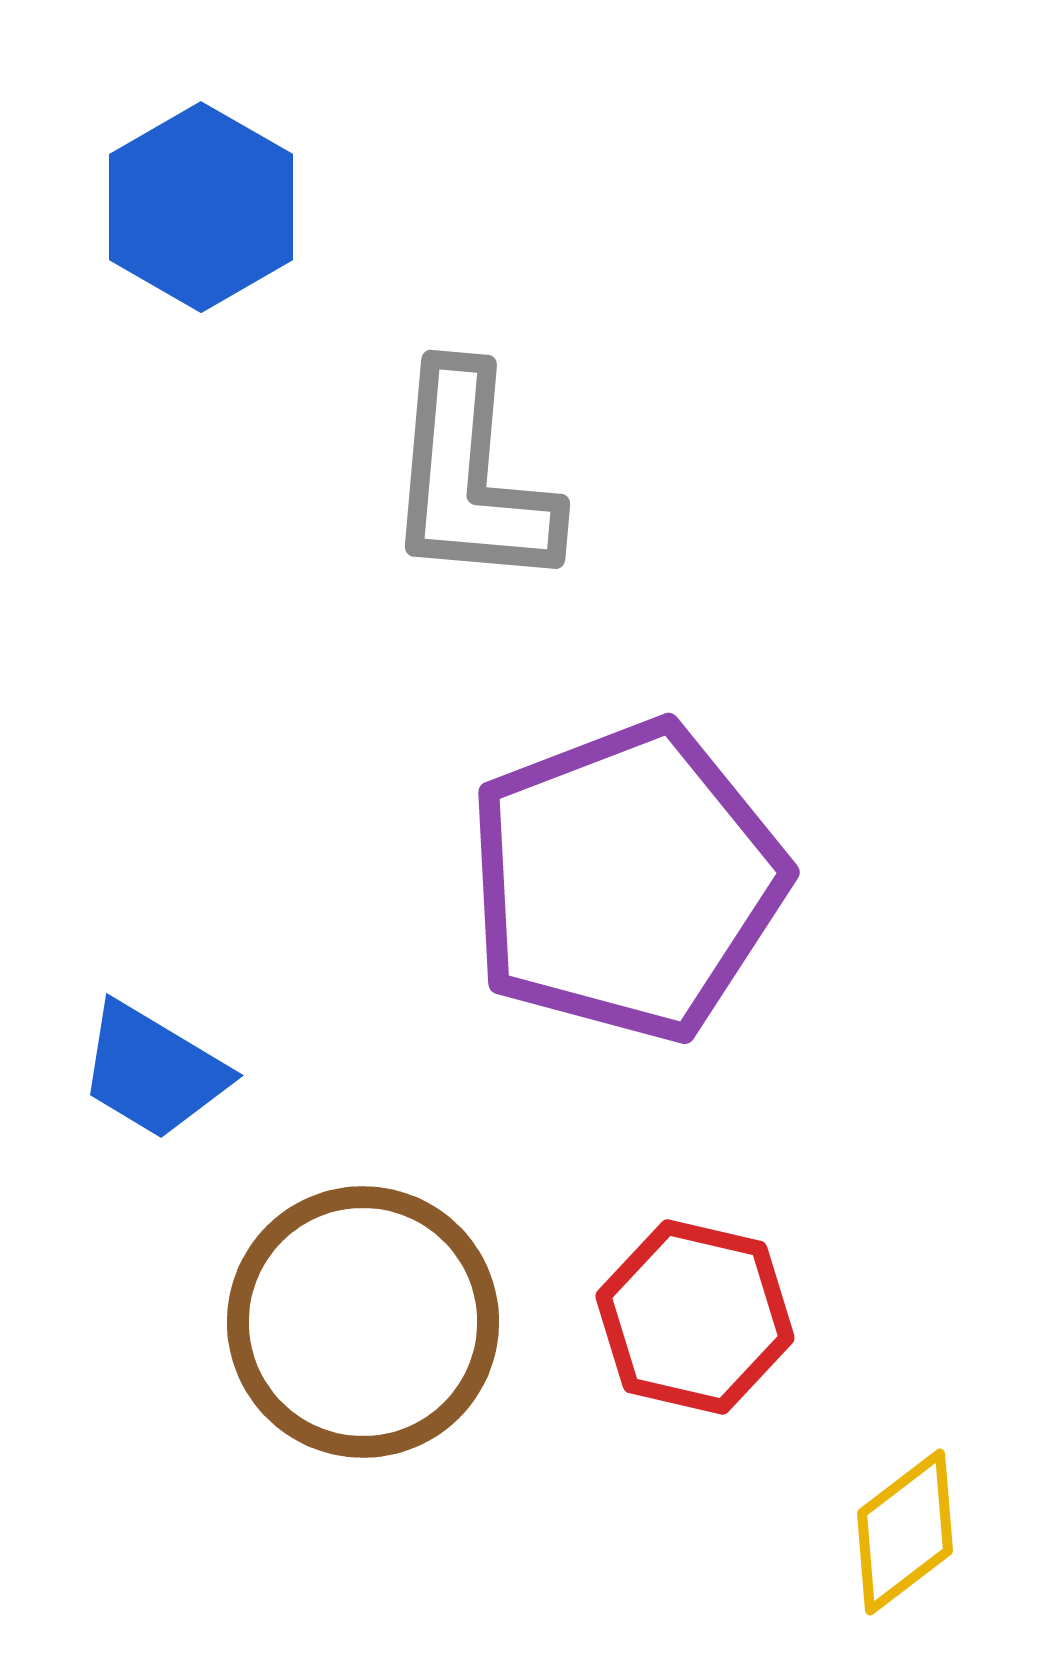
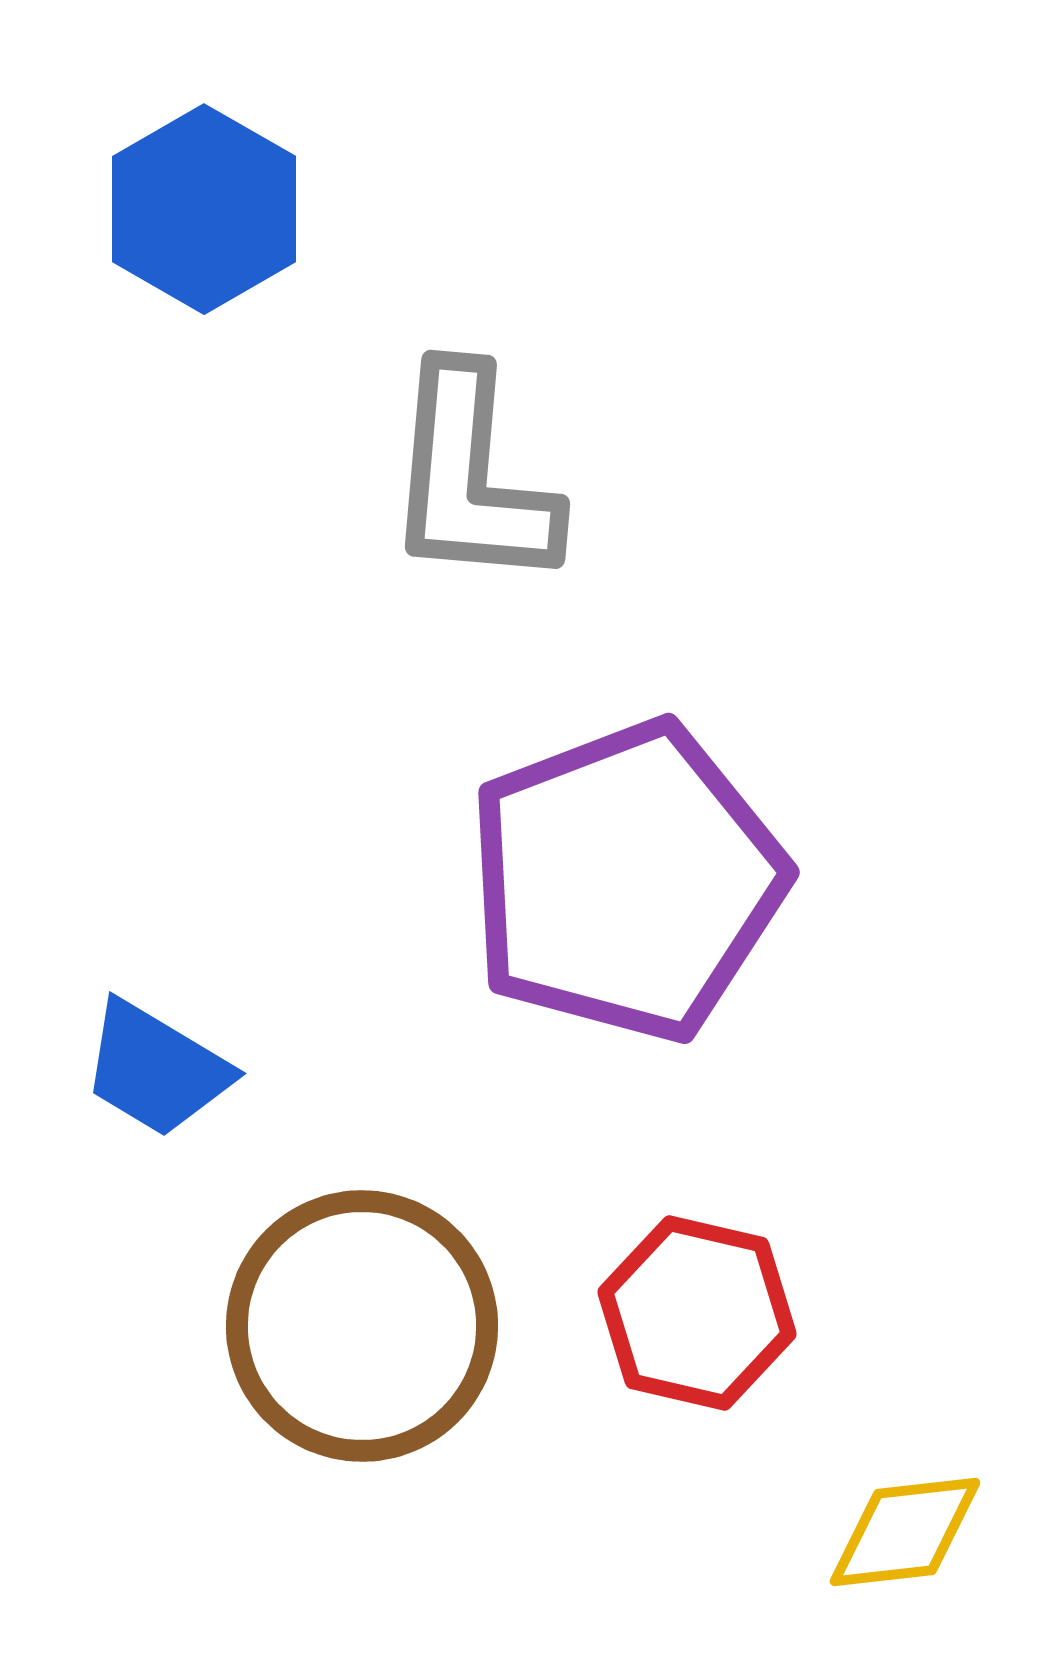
blue hexagon: moved 3 px right, 2 px down
blue trapezoid: moved 3 px right, 2 px up
red hexagon: moved 2 px right, 4 px up
brown circle: moved 1 px left, 4 px down
yellow diamond: rotated 31 degrees clockwise
